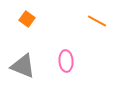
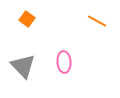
pink ellipse: moved 2 px left, 1 px down
gray triangle: rotated 24 degrees clockwise
